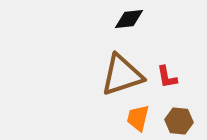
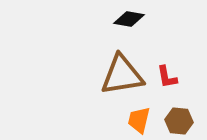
black diamond: rotated 16 degrees clockwise
brown triangle: rotated 9 degrees clockwise
orange trapezoid: moved 1 px right, 2 px down
